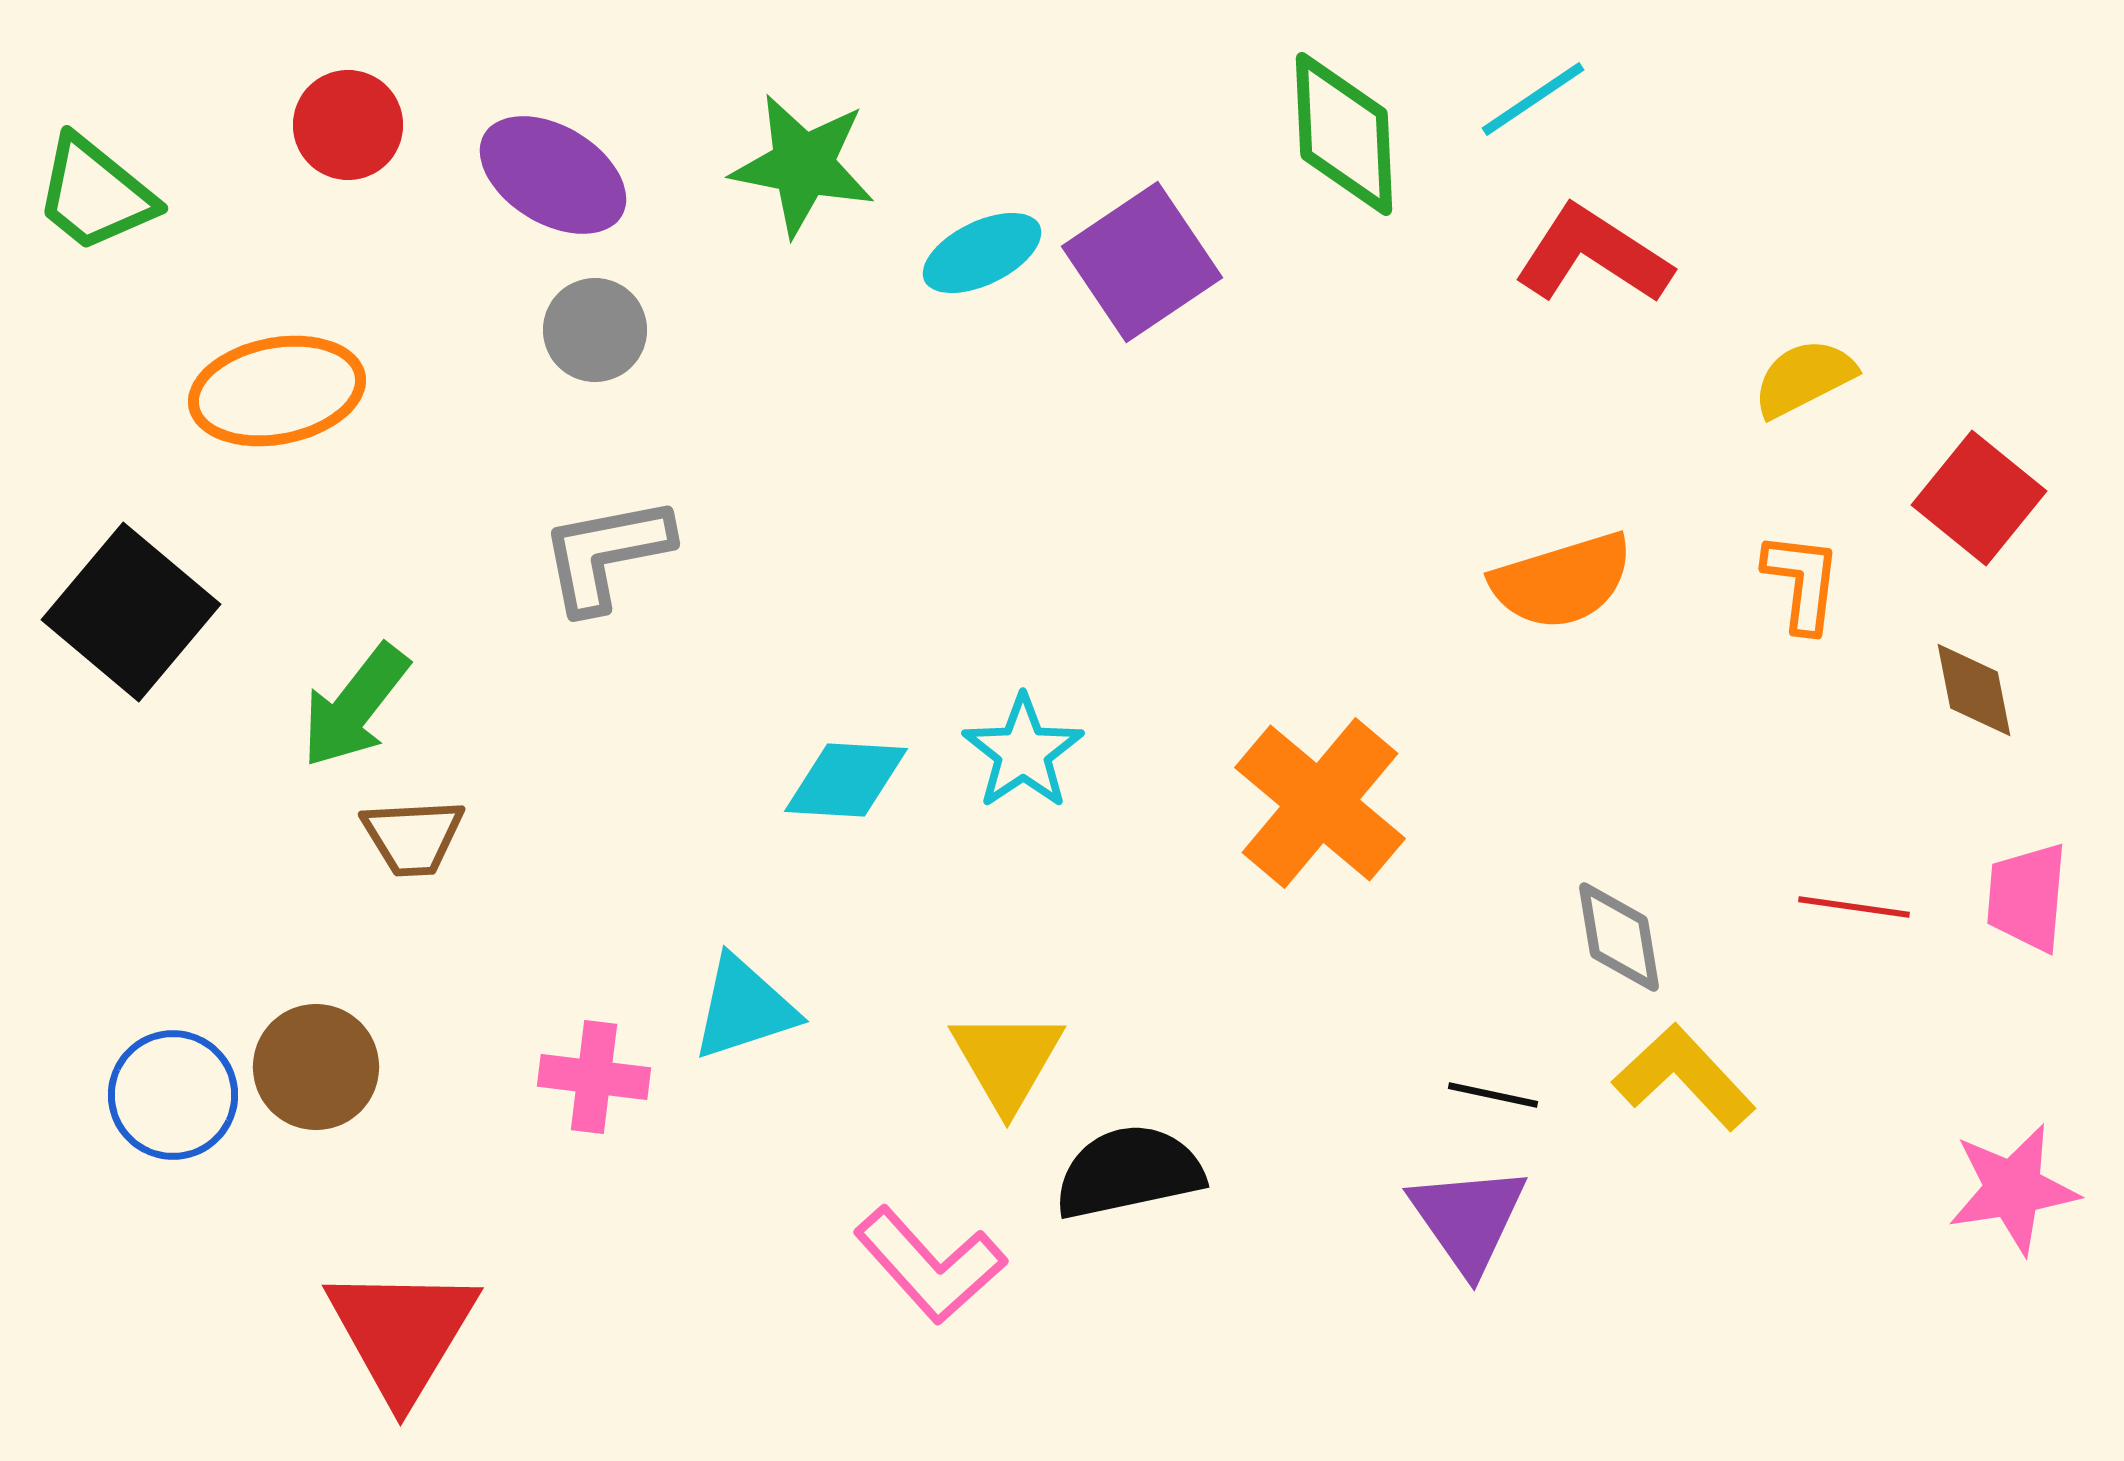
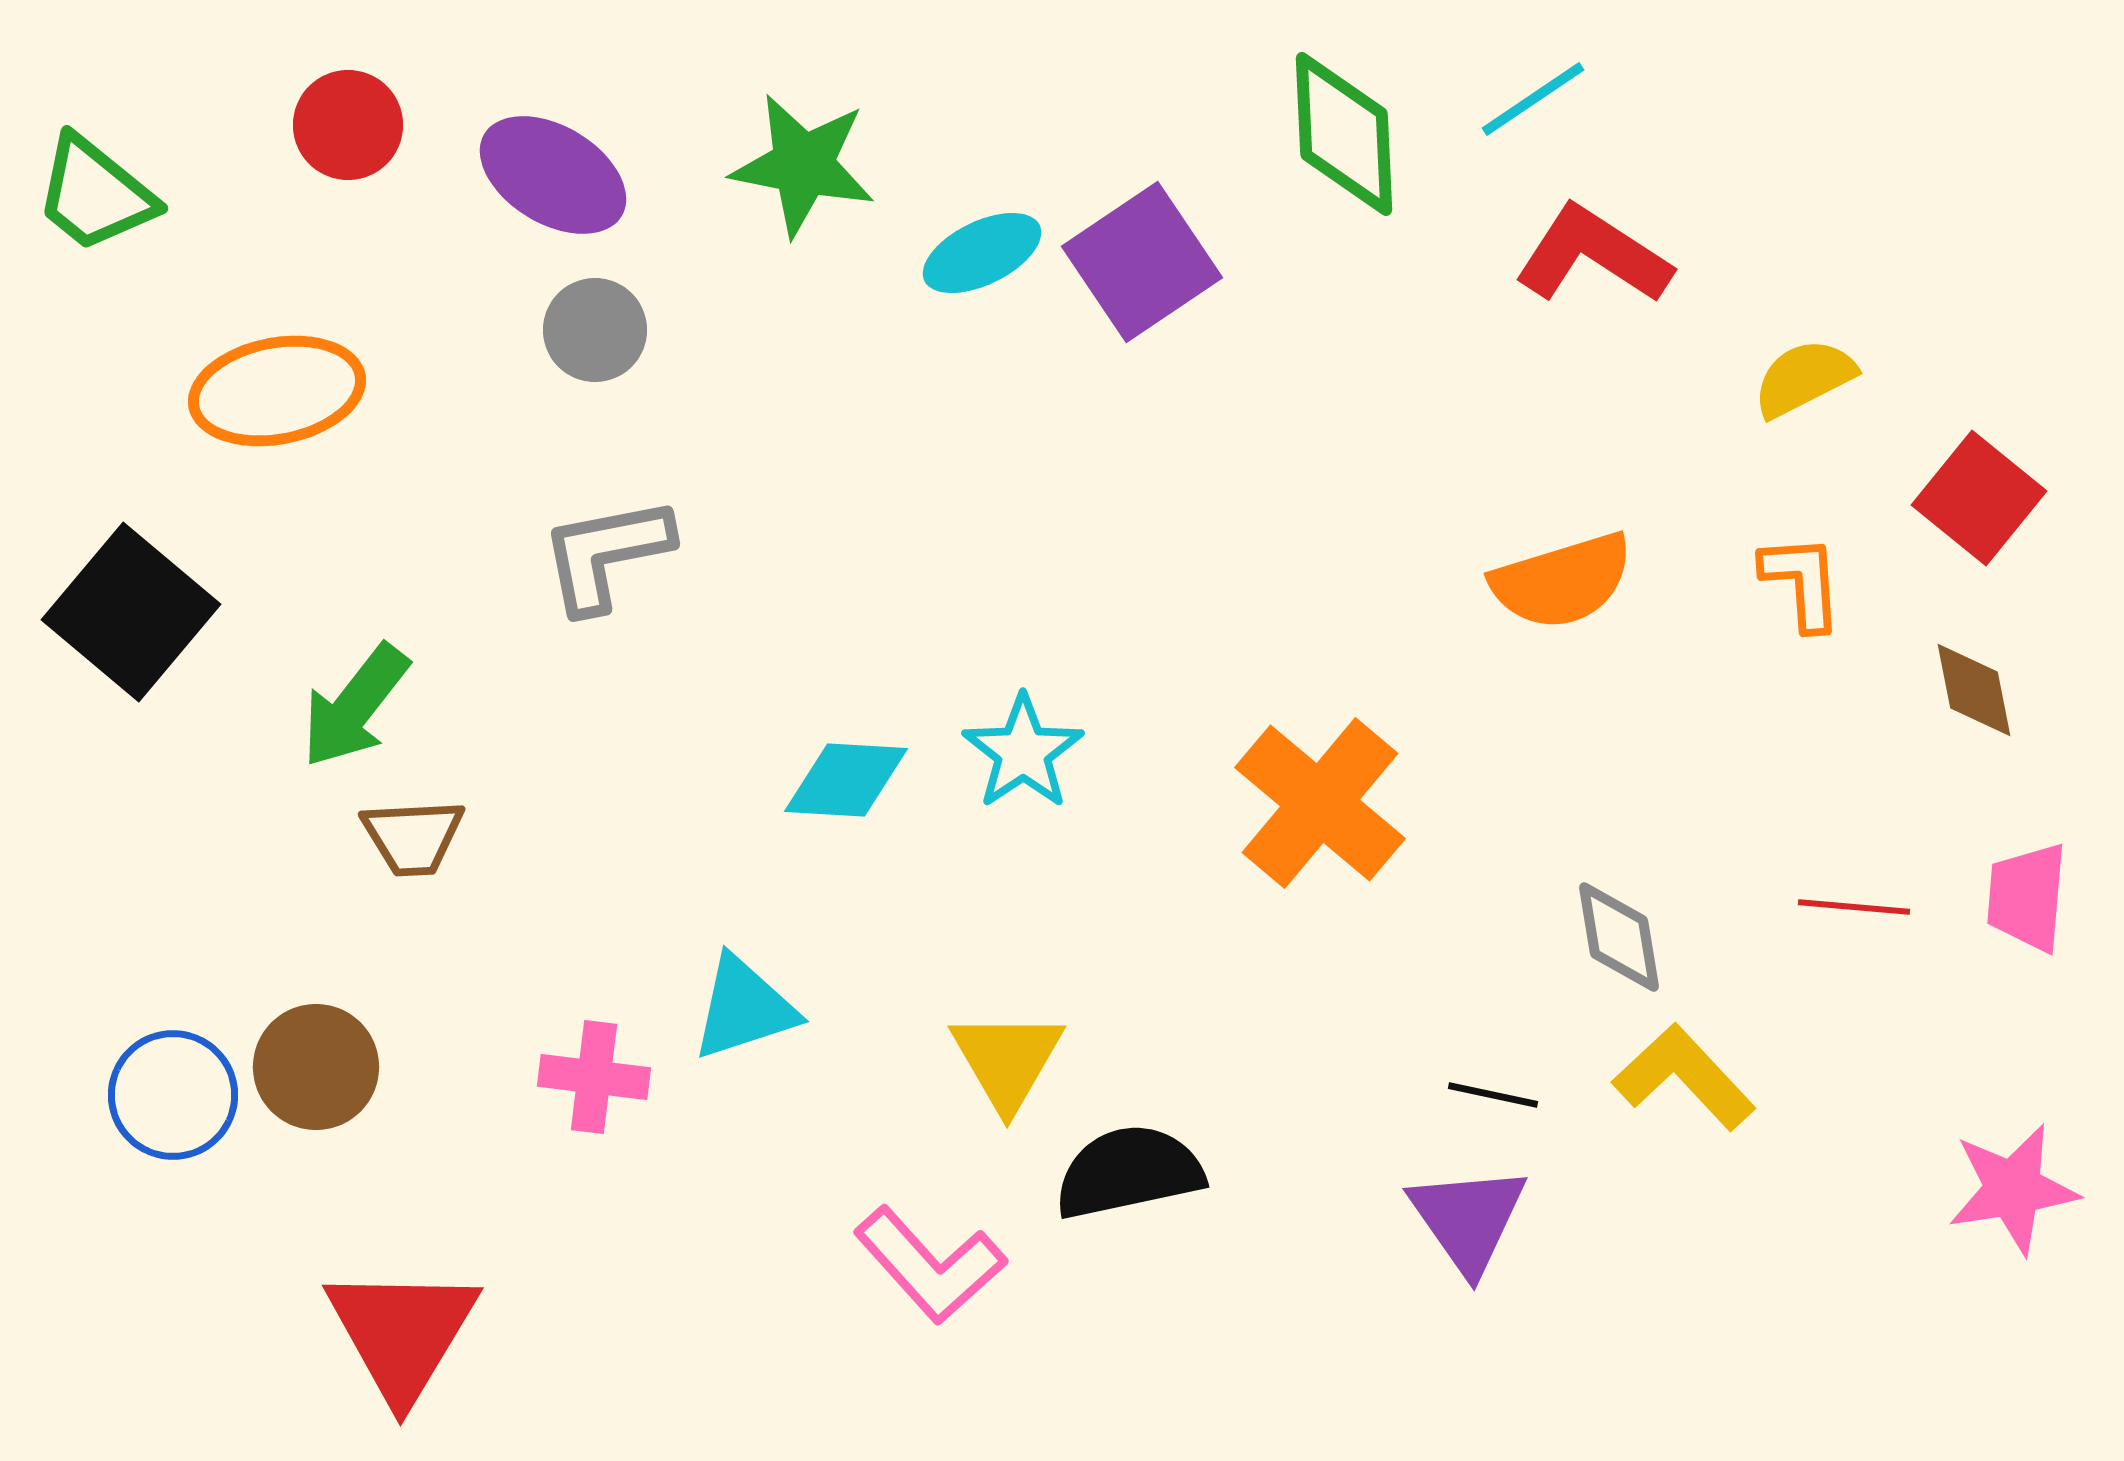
orange L-shape: rotated 11 degrees counterclockwise
red line: rotated 3 degrees counterclockwise
